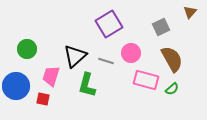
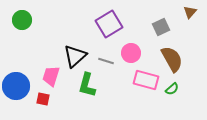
green circle: moved 5 px left, 29 px up
